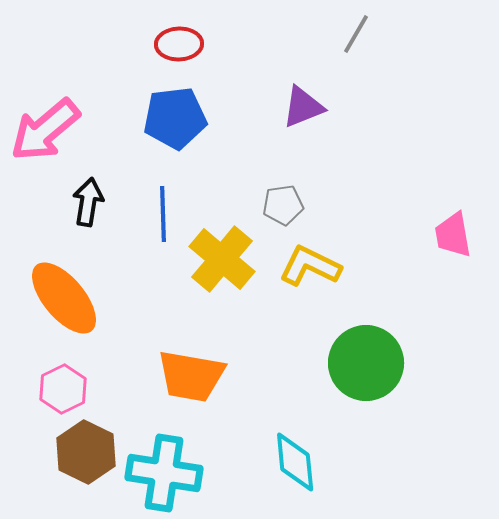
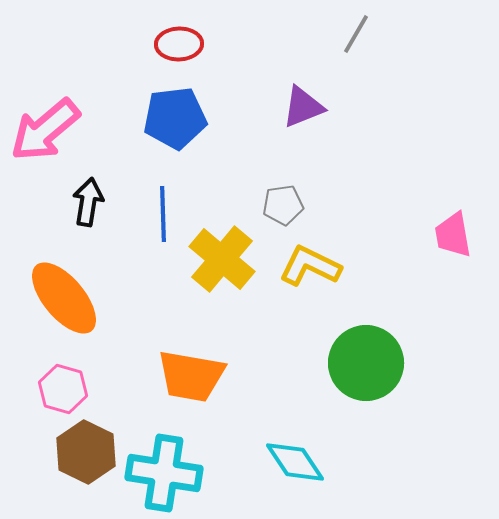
pink hexagon: rotated 18 degrees counterclockwise
cyan diamond: rotated 28 degrees counterclockwise
